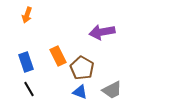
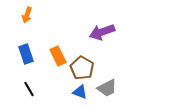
purple arrow: rotated 10 degrees counterclockwise
blue rectangle: moved 8 px up
gray trapezoid: moved 5 px left, 2 px up
